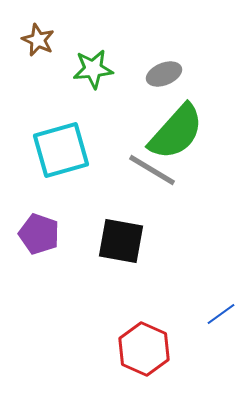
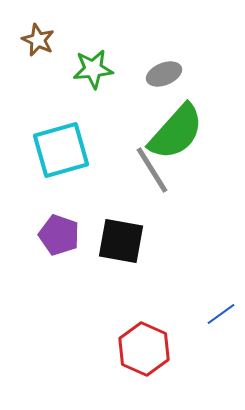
gray line: rotated 27 degrees clockwise
purple pentagon: moved 20 px right, 1 px down
